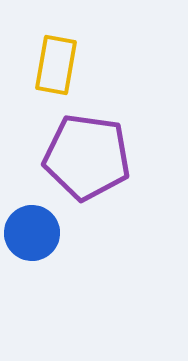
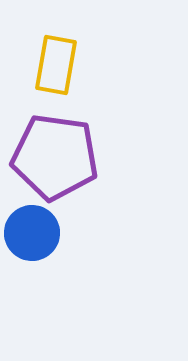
purple pentagon: moved 32 px left
